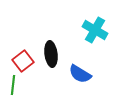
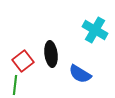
green line: moved 2 px right
